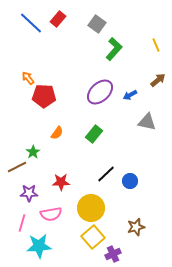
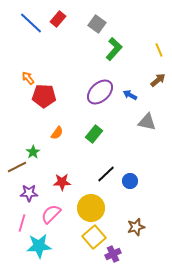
yellow line: moved 3 px right, 5 px down
blue arrow: rotated 56 degrees clockwise
red star: moved 1 px right
pink semicircle: rotated 145 degrees clockwise
yellow square: moved 1 px right
